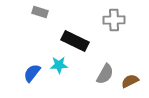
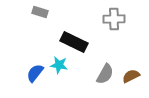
gray cross: moved 1 px up
black rectangle: moved 1 px left, 1 px down
cyan star: rotated 12 degrees clockwise
blue semicircle: moved 3 px right
brown semicircle: moved 1 px right, 5 px up
